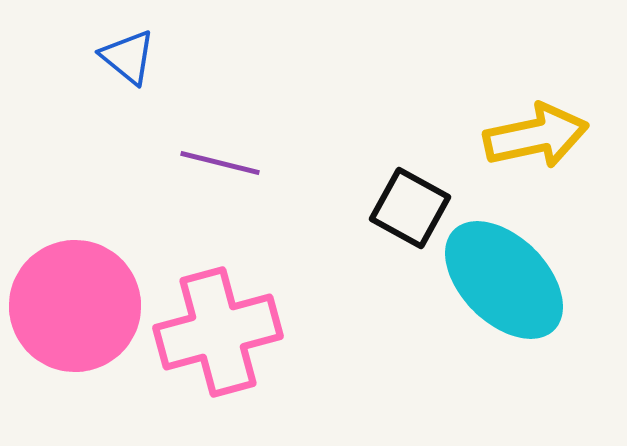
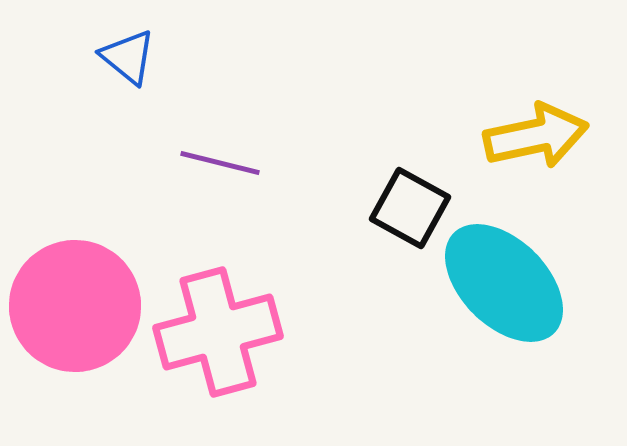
cyan ellipse: moved 3 px down
